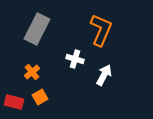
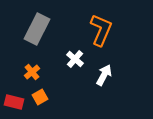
white cross: rotated 24 degrees clockwise
